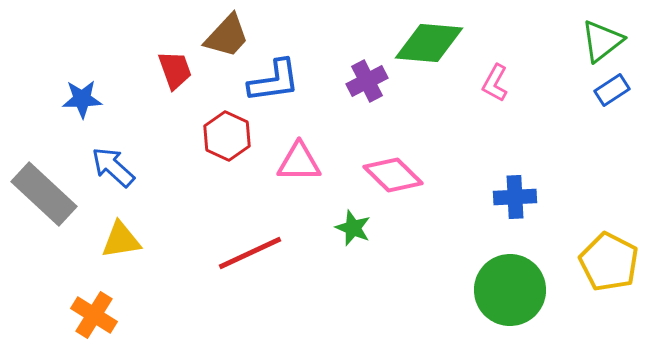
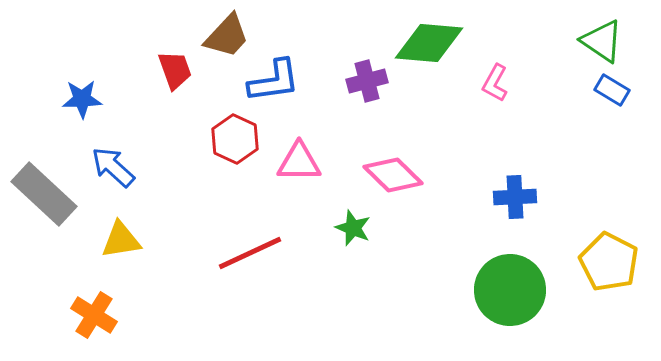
green triangle: rotated 48 degrees counterclockwise
purple cross: rotated 12 degrees clockwise
blue rectangle: rotated 64 degrees clockwise
red hexagon: moved 8 px right, 3 px down
